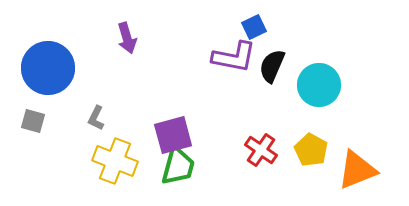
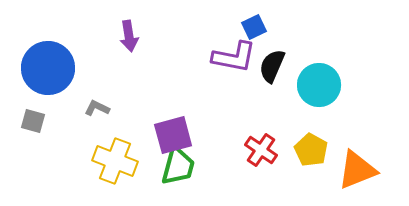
purple arrow: moved 2 px right, 2 px up; rotated 8 degrees clockwise
gray L-shape: moved 1 px right, 10 px up; rotated 90 degrees clockwise
